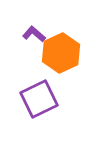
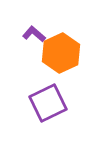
purple square: moved 9 px right, 4 px down
